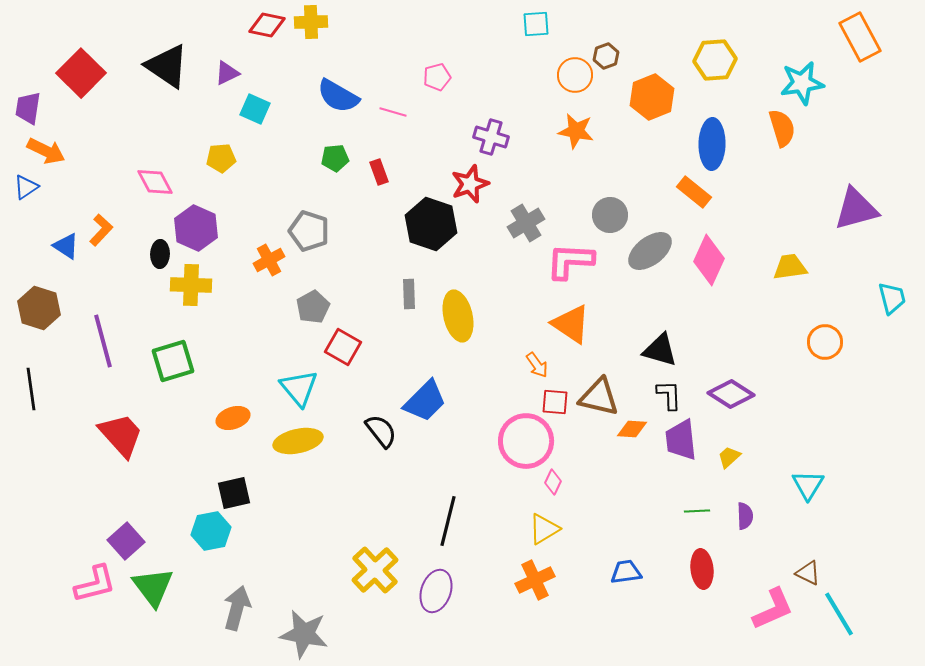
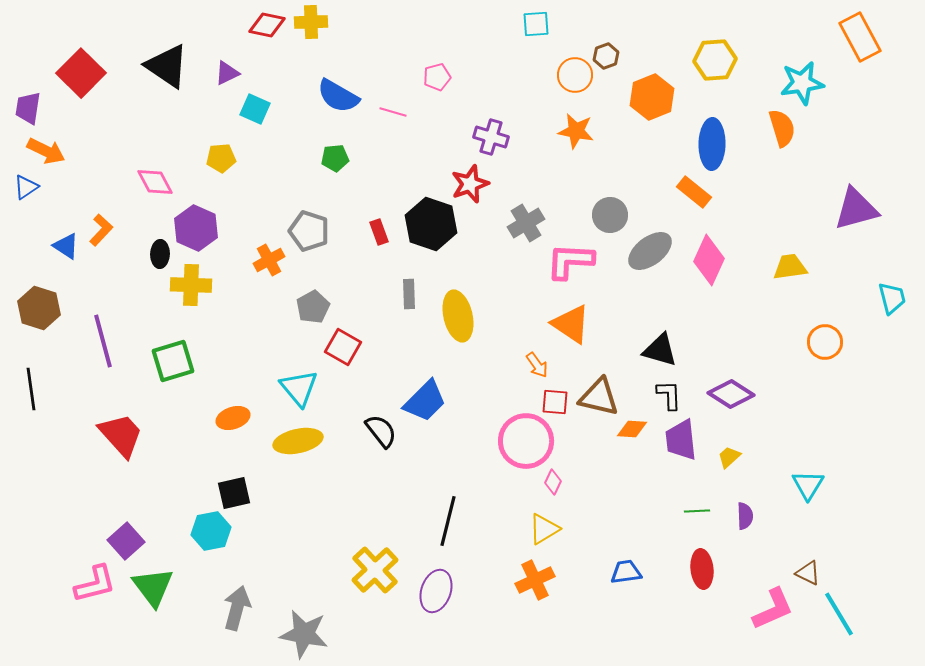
red rectangle at (379, 172): moved 60 px down
